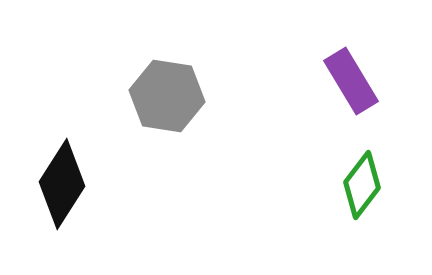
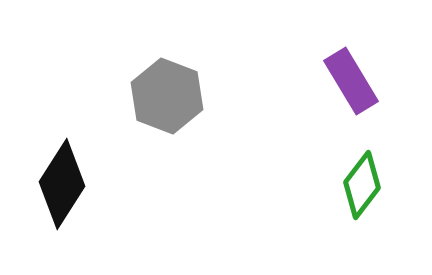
gray hexagon: rotated 12 degrees clockwise
